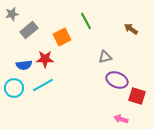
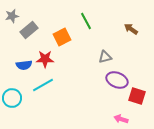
gray star: moved 2 px down
cyan circle: moved 2 px left, 10 px down
